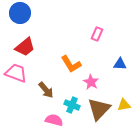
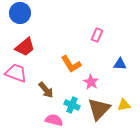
pink rectangle: moved 1 px down
